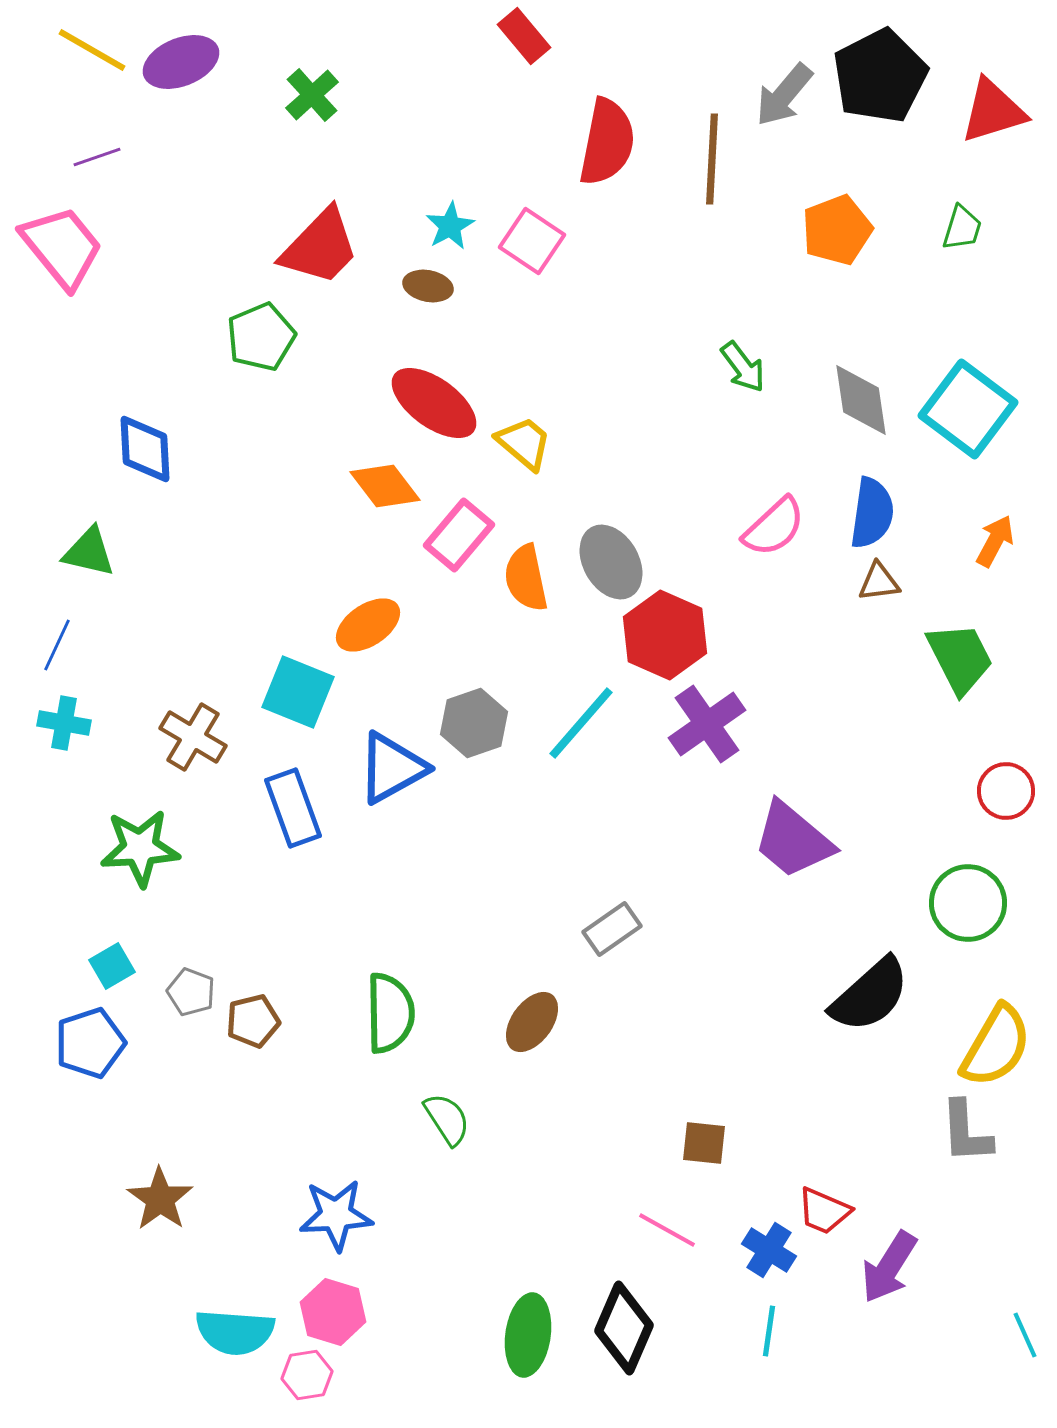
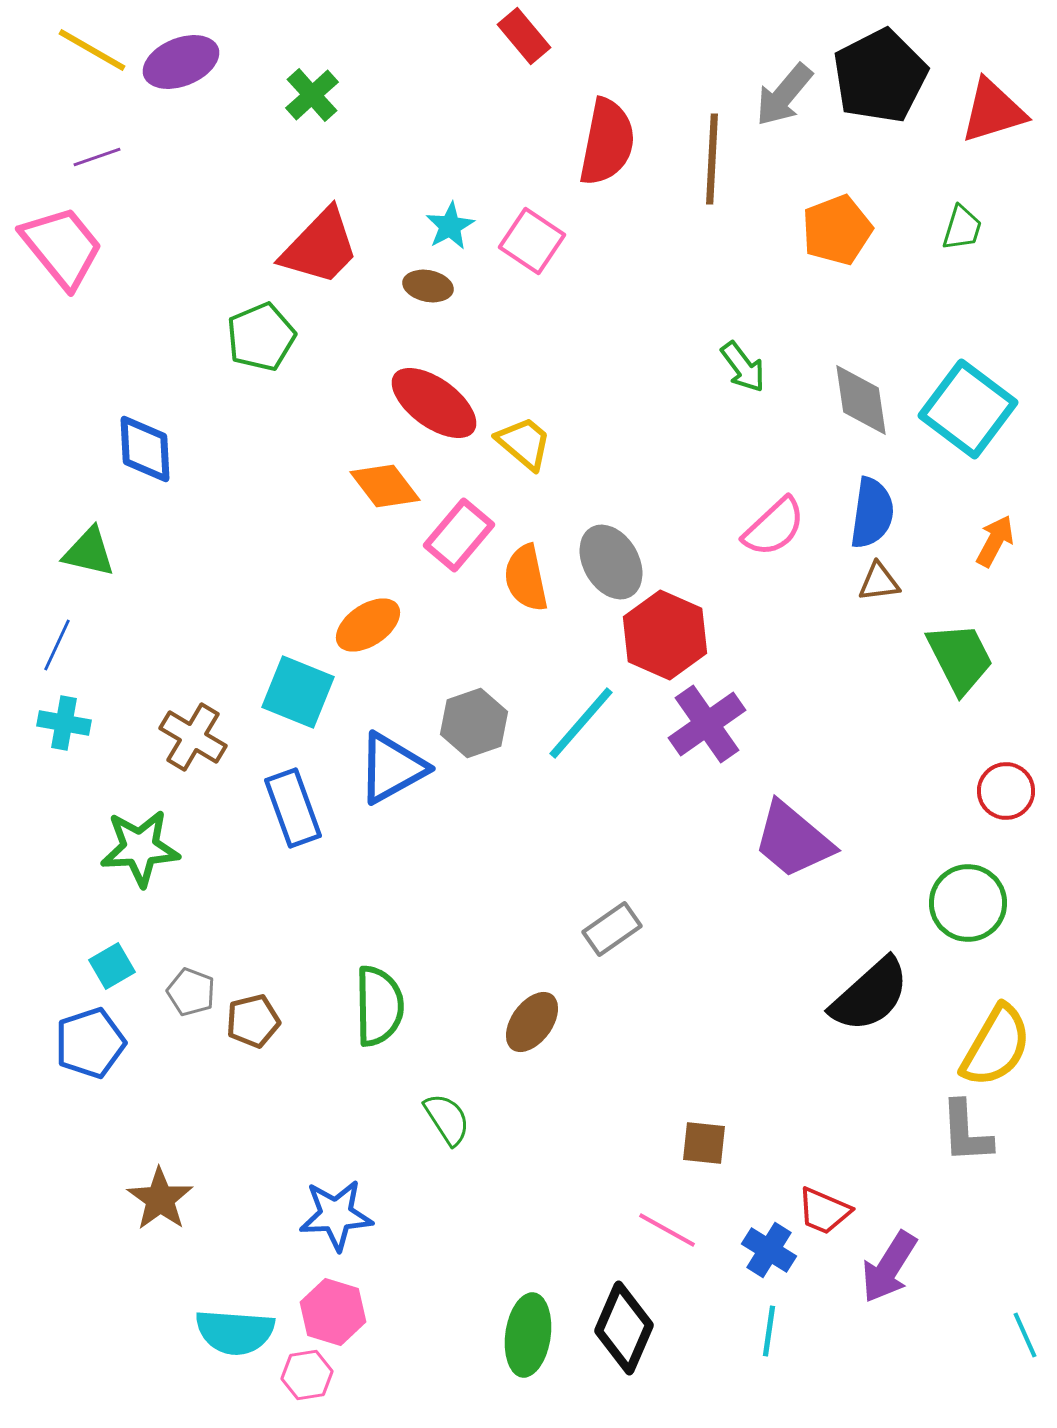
green semicircle at (390, 1013): moved 11 px left, 7 px up
